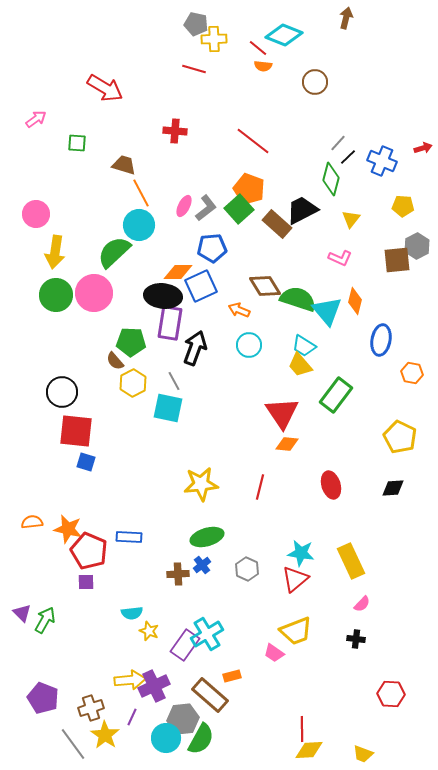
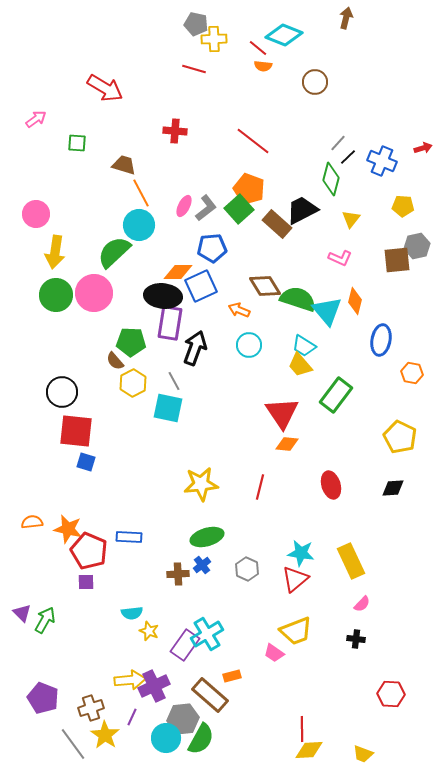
gray hexagon at (417, 246): rotated 15 degrees clockwise
